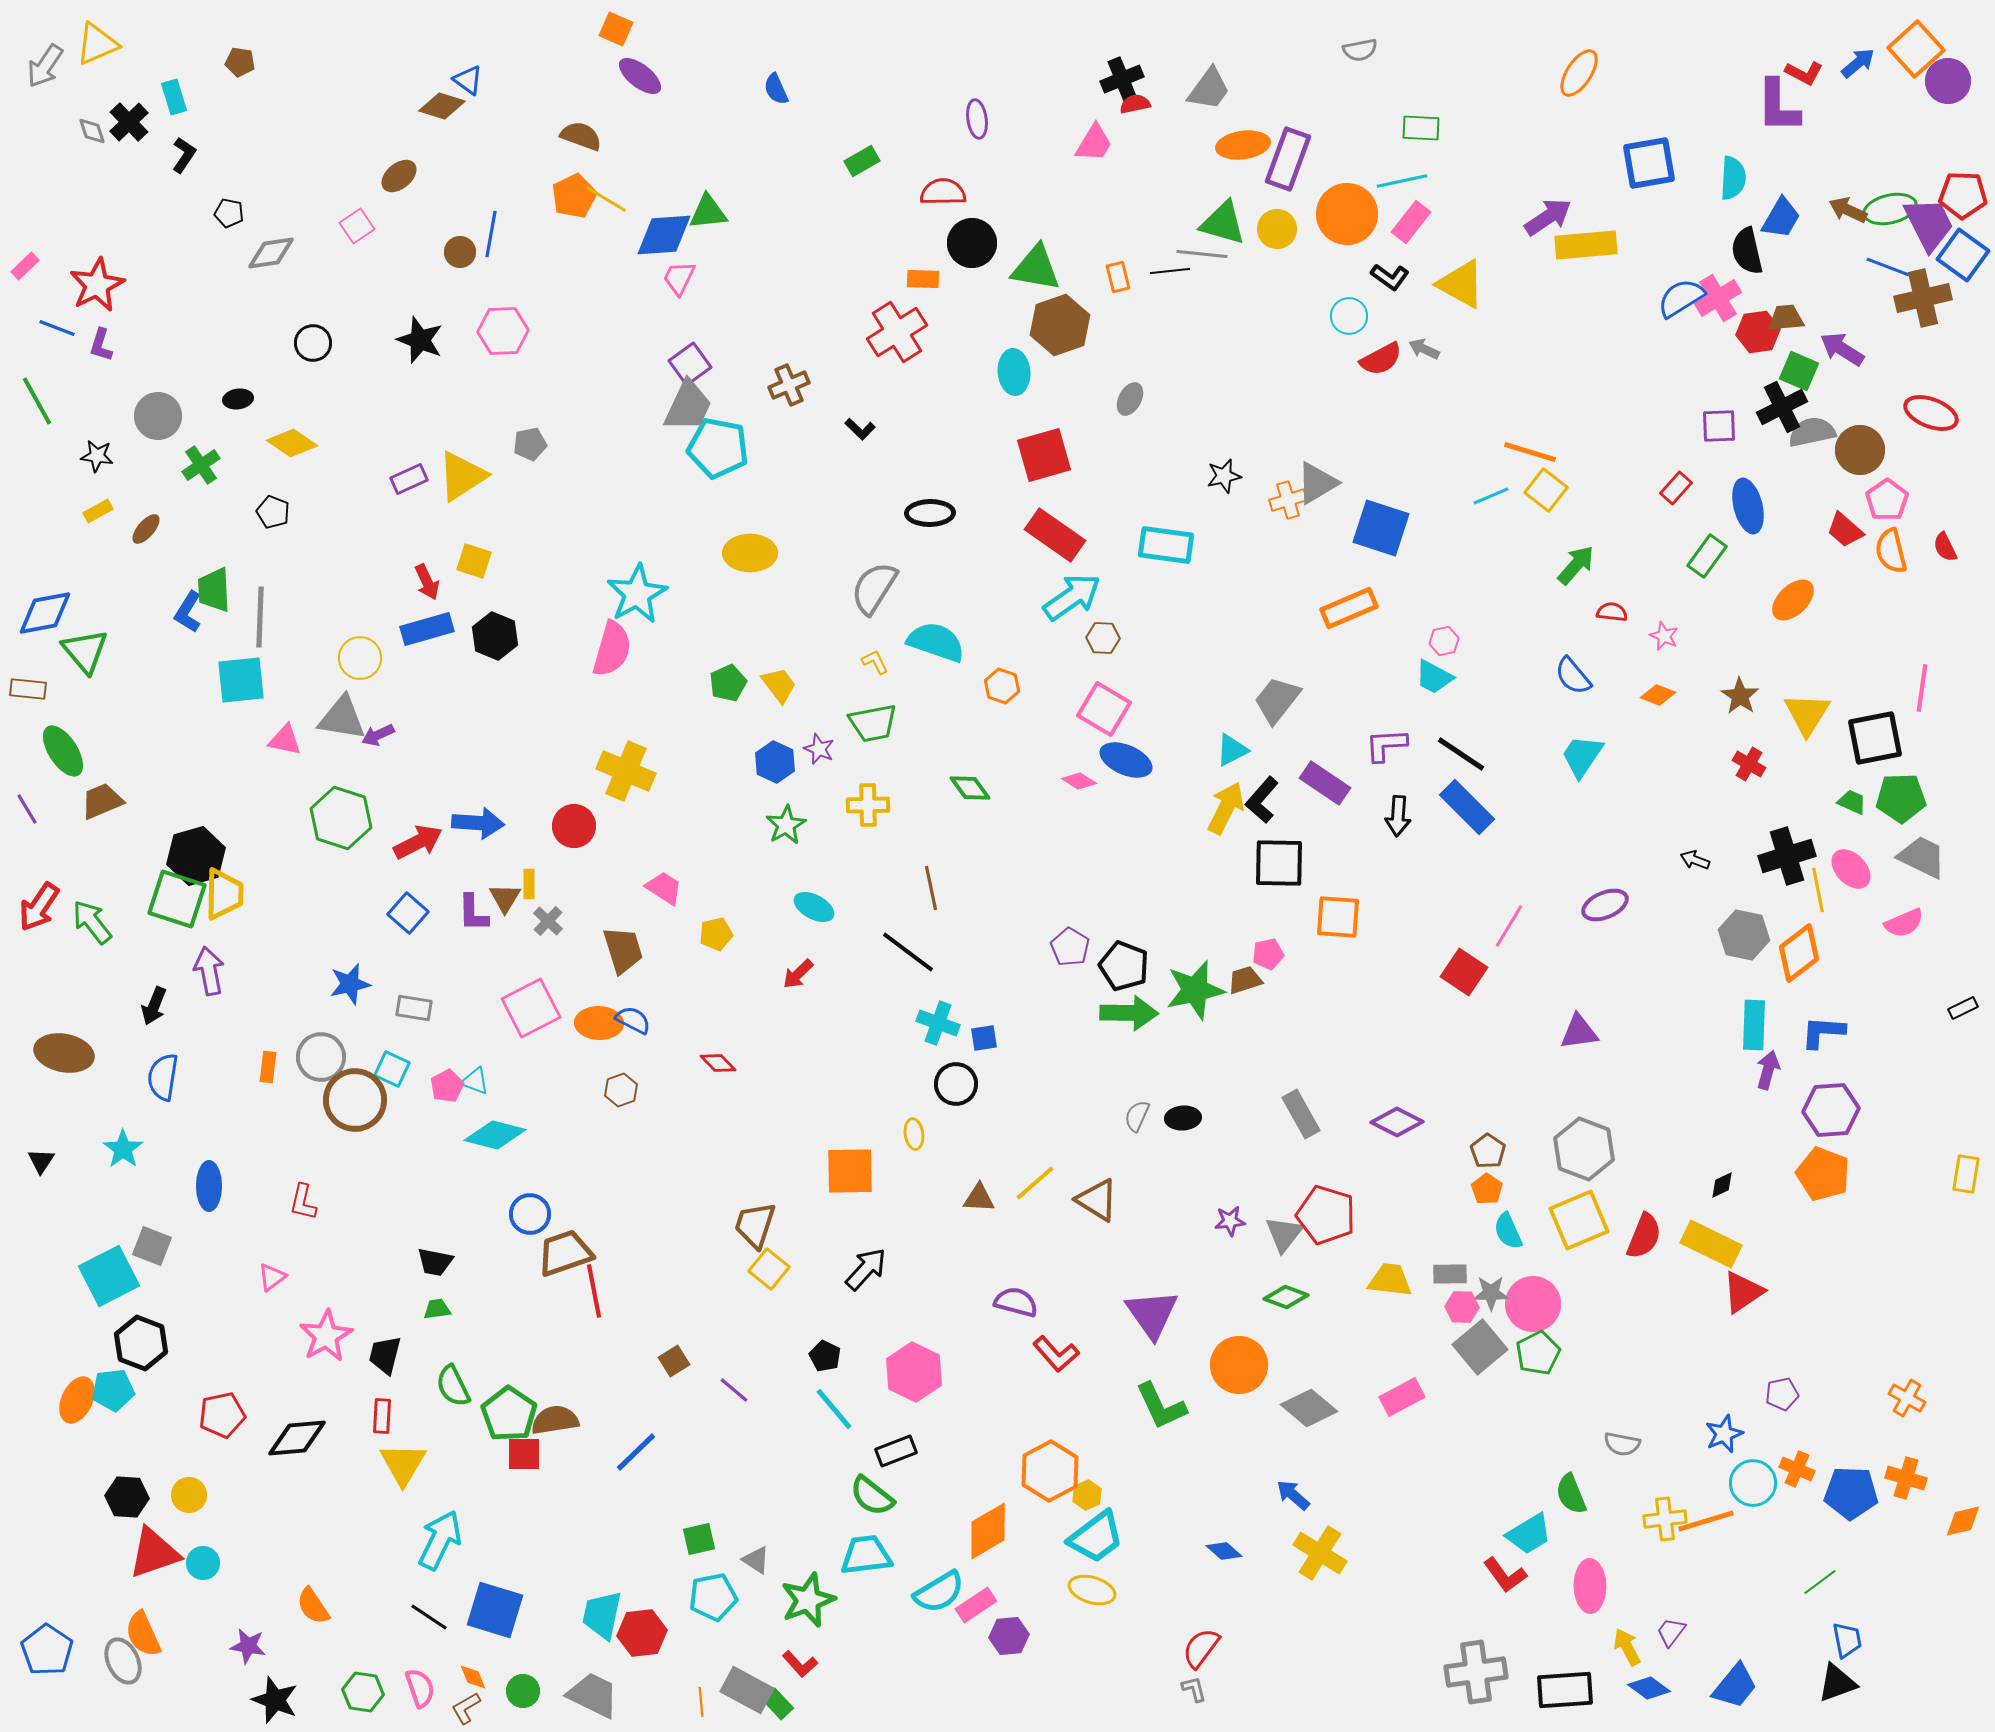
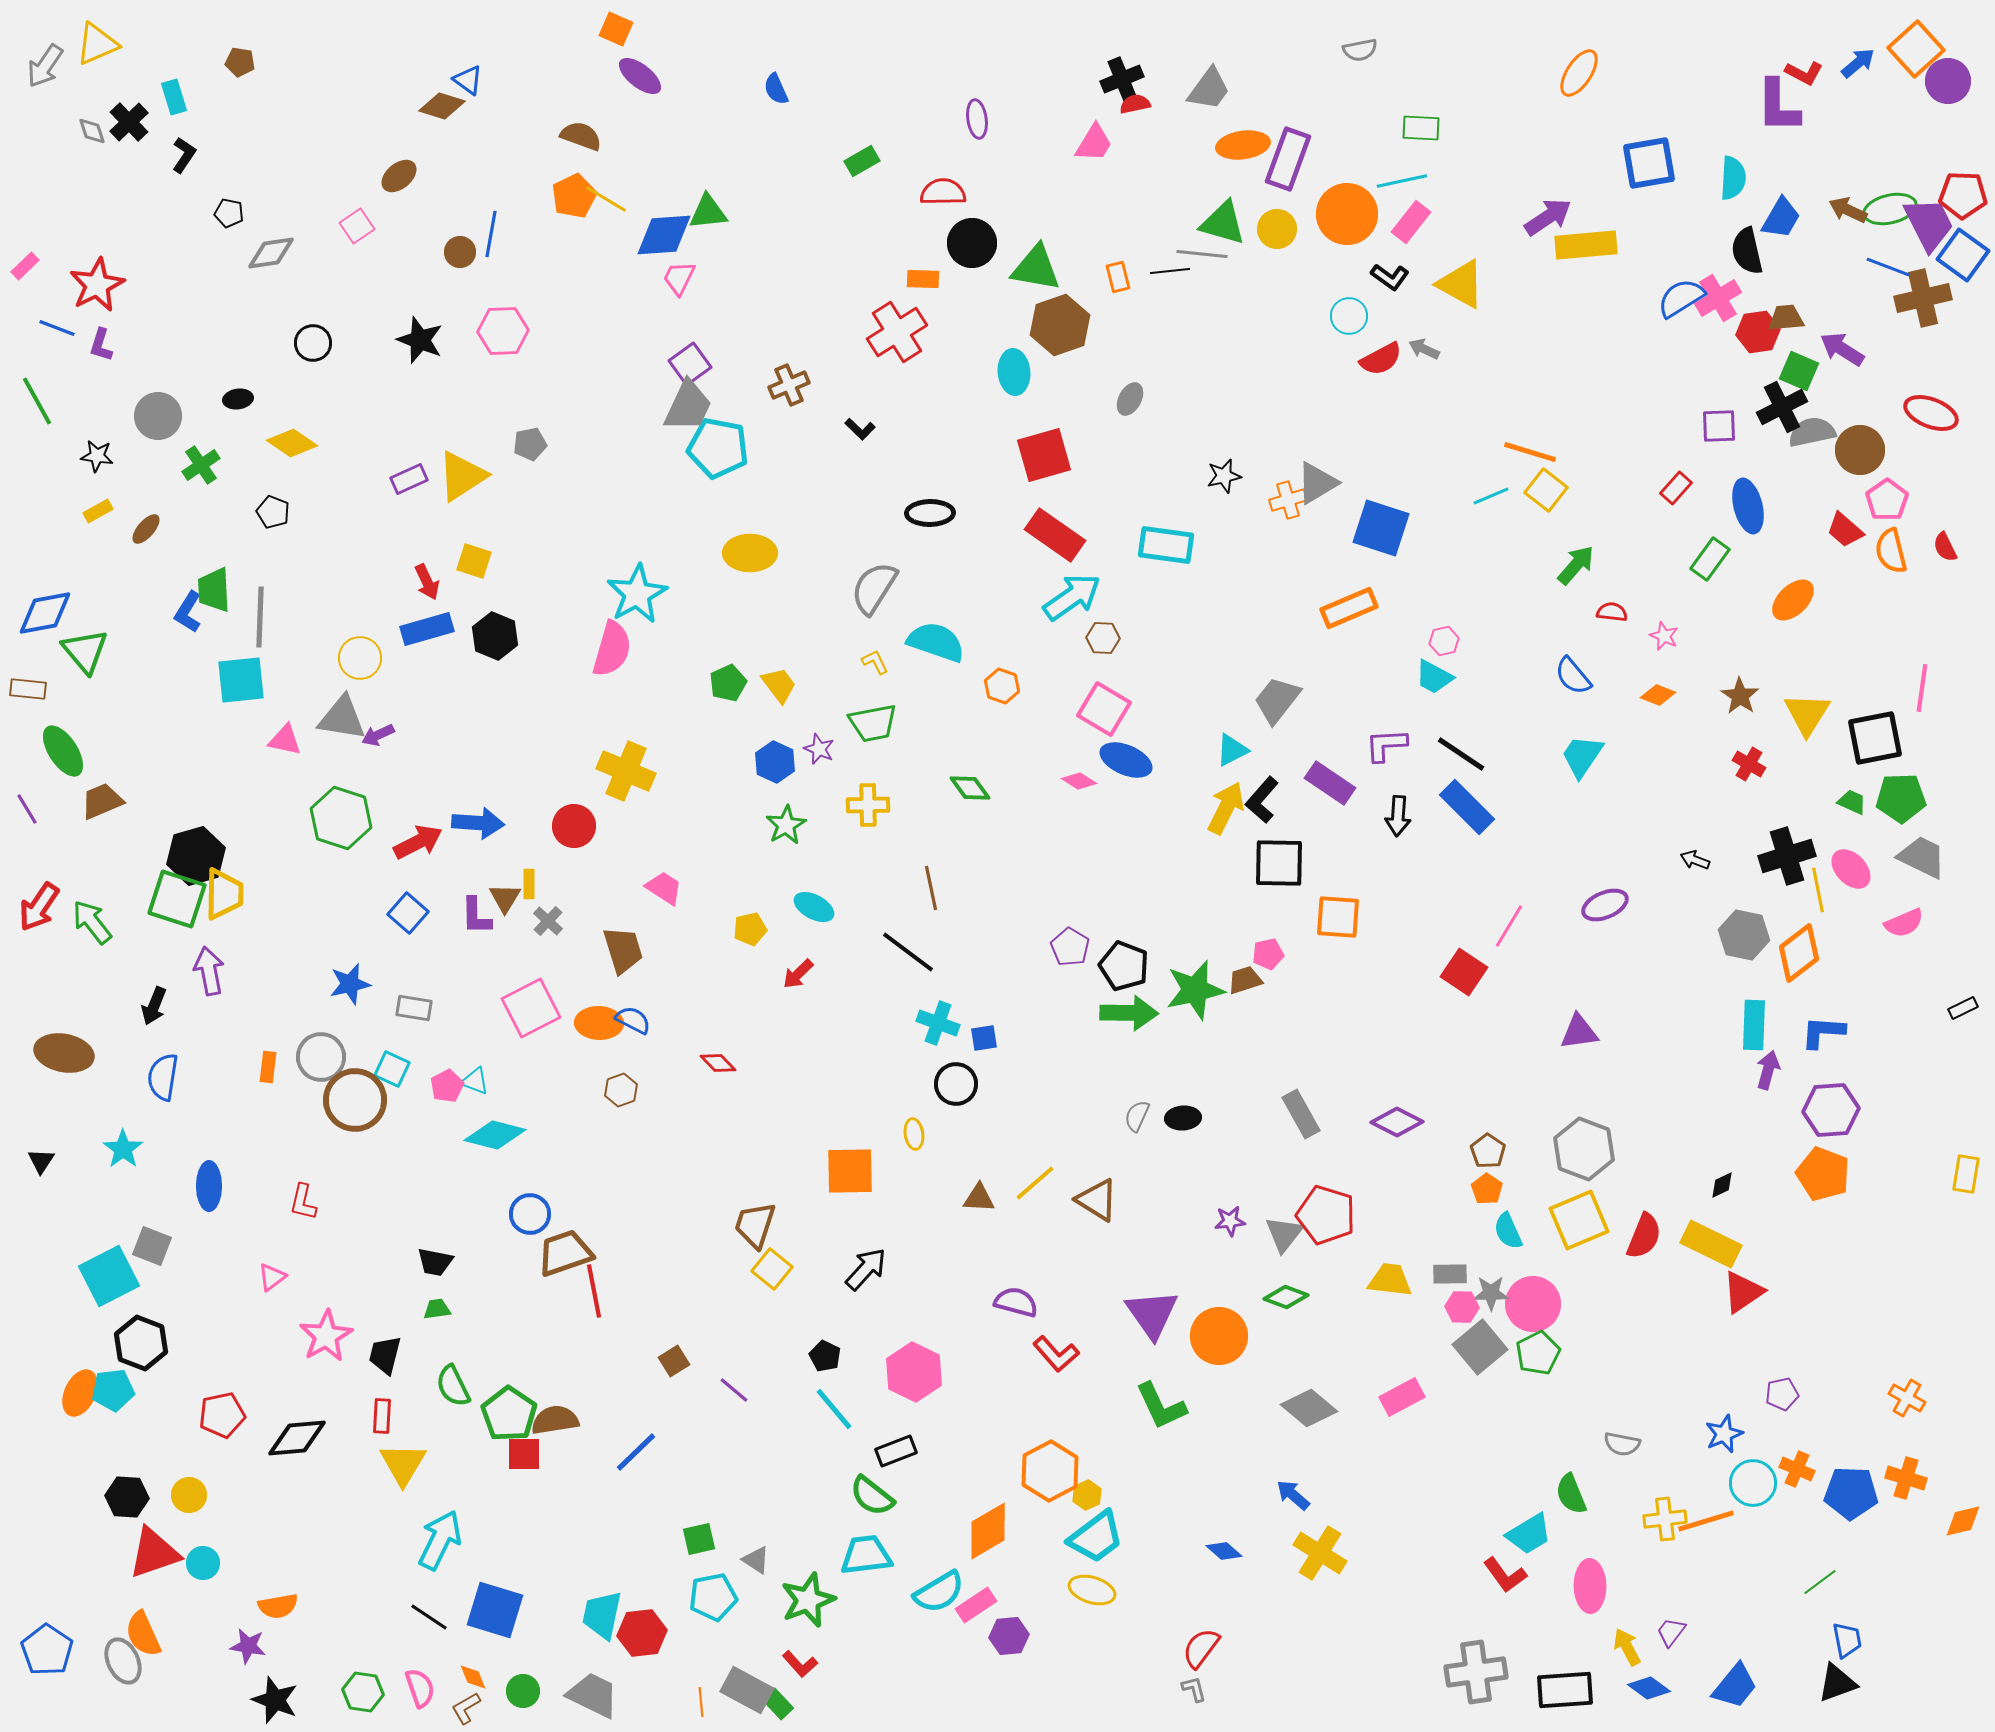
green rectangle at (1707, 556): moved 3 px right, 3 px down
purple rectangle at (1325, 783): moved 5 px right
purple L-shape at (473, 913): moved 3 px right, 3 px down
yellow pentagon at (716, 934): moved 34 px right, 5 px up
yellow square at (769, 1269): moved 3 px right
orange circle at (1239, 1365): moved 20 px left, 29 px up
orange ellipse at (77, 1400): moved 3 px right, 7 px up
orange semicircle at (313, 1606): moved 35 px left; rotated 66 degrees counterclockwise
